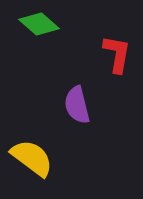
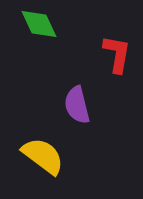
green diamond: rotated 24 degrees clockwise
yellow semicircle: moved 11 px right, 2 px up
